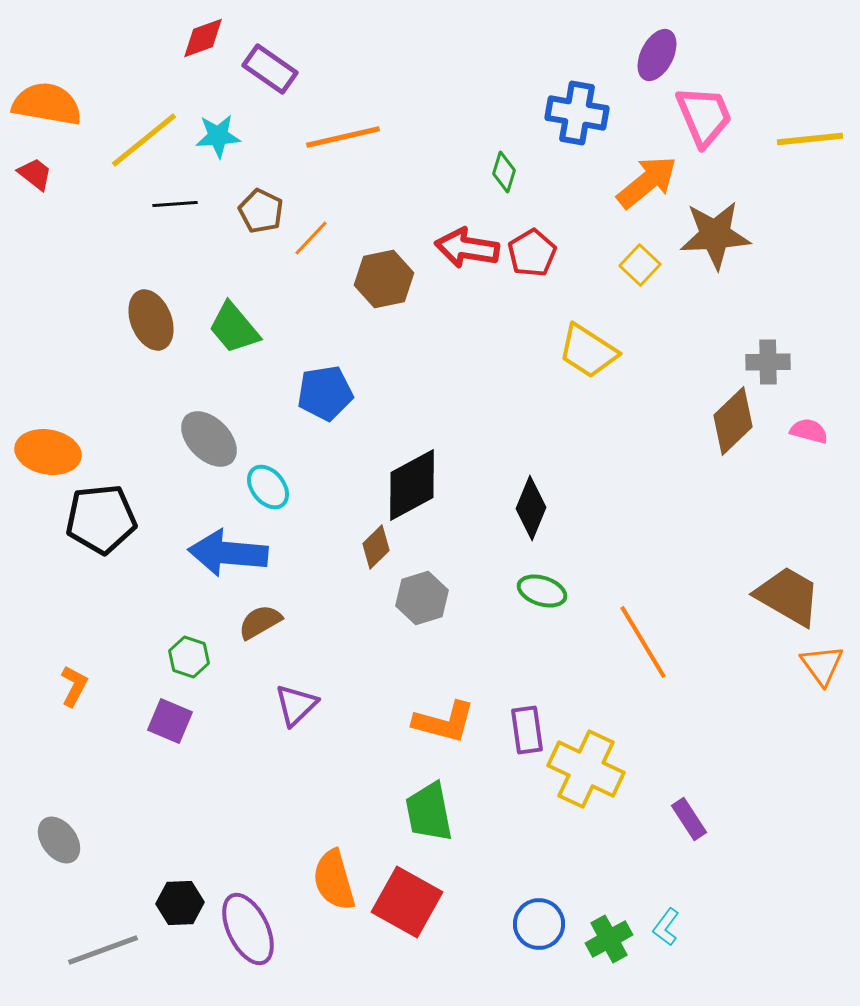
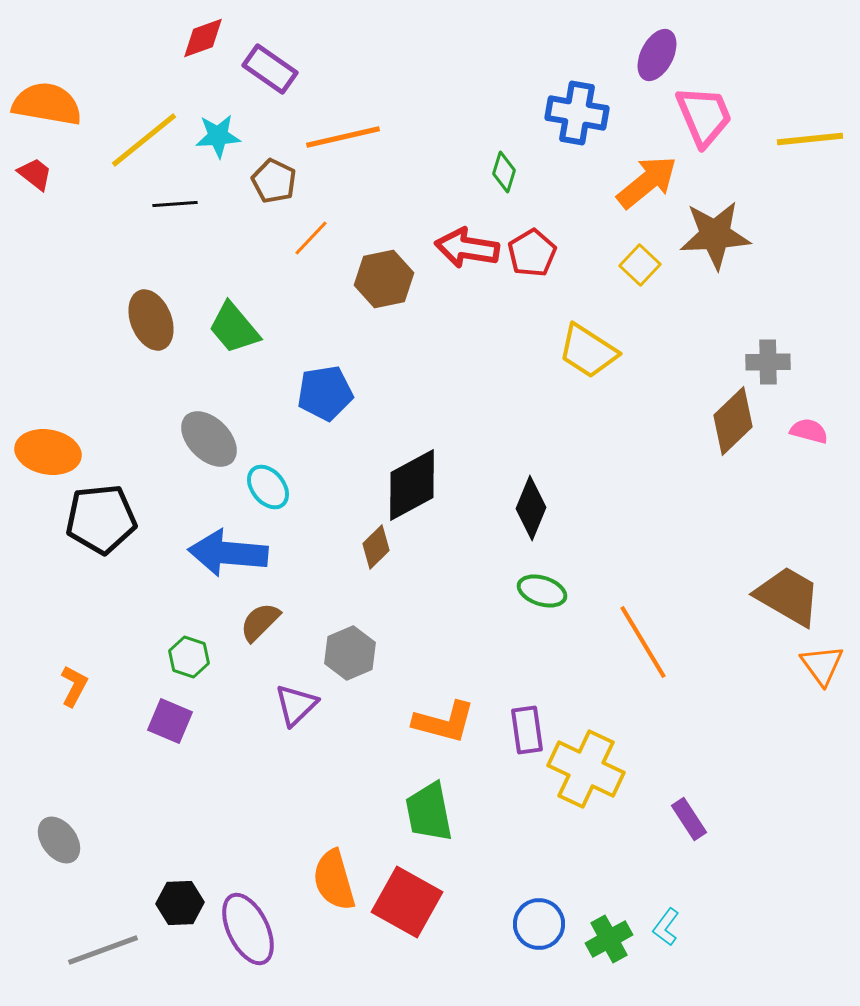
brown pentagon at (261, 211): moved 13 px right, 30 px up
gray hexagon at (422, 598): moved 72 px left, 55 px down; rotated 6 degrees counterclockwise
brown semicircle at (260, 622): rotated 15 degrees counterclockwise
